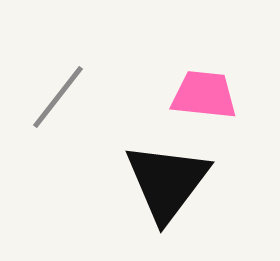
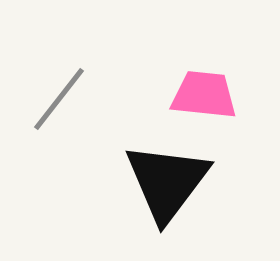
gray line: moved 1 px right, 2 px down
